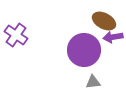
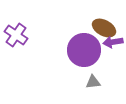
brown ellipse: moved 7 px down
purple arrow: moved 5 px down
